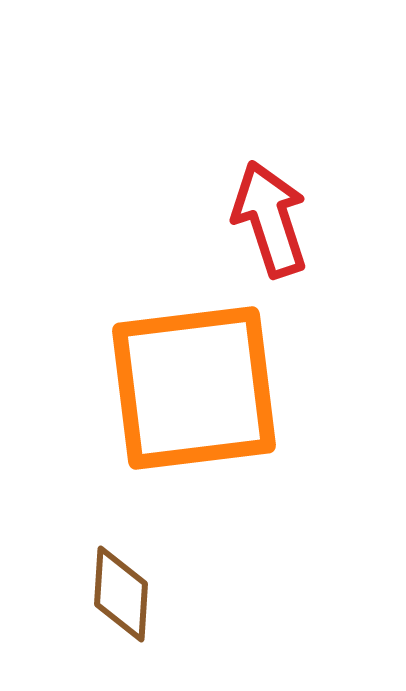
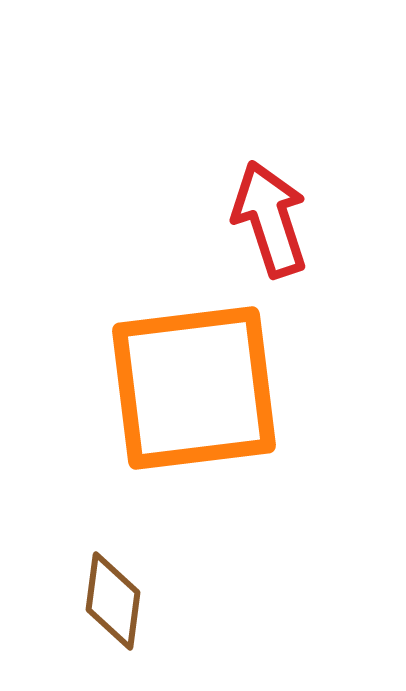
brown diamond: moved 8 px left, 7 px down; rotated 4 degrees clockwise
